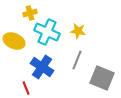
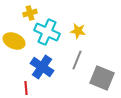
red line: rotated 16 degrees clockwise
